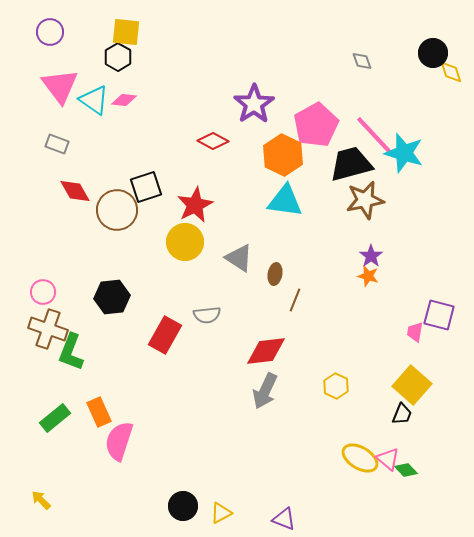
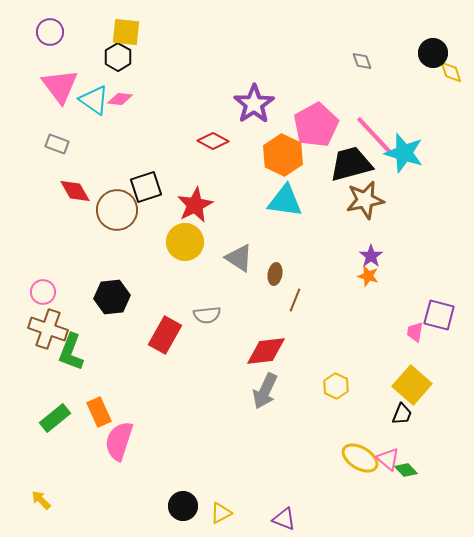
pink diamond at (124, 100): moved 4 px left, 1 px up
